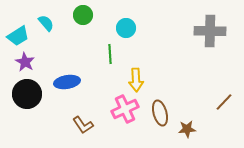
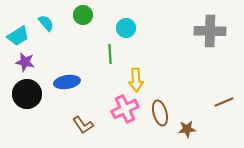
purple star: rotated 18 degrees counterclockwise
brown line: rotated 24 degrees clockwise
